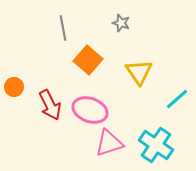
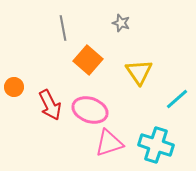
cyan cross: rotated 16 degrees counterclockwise
